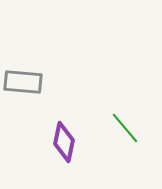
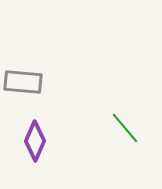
purple diamond: moved 29 px left, 1 px up; rotated 12 degrees clockwise
